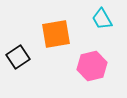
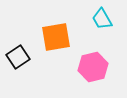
orange square: moved 3 px down
pink hexagon: moved 1 px right, 1 px down
